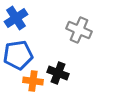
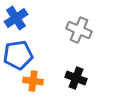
black cross: moved 18 px right, 5 px down
